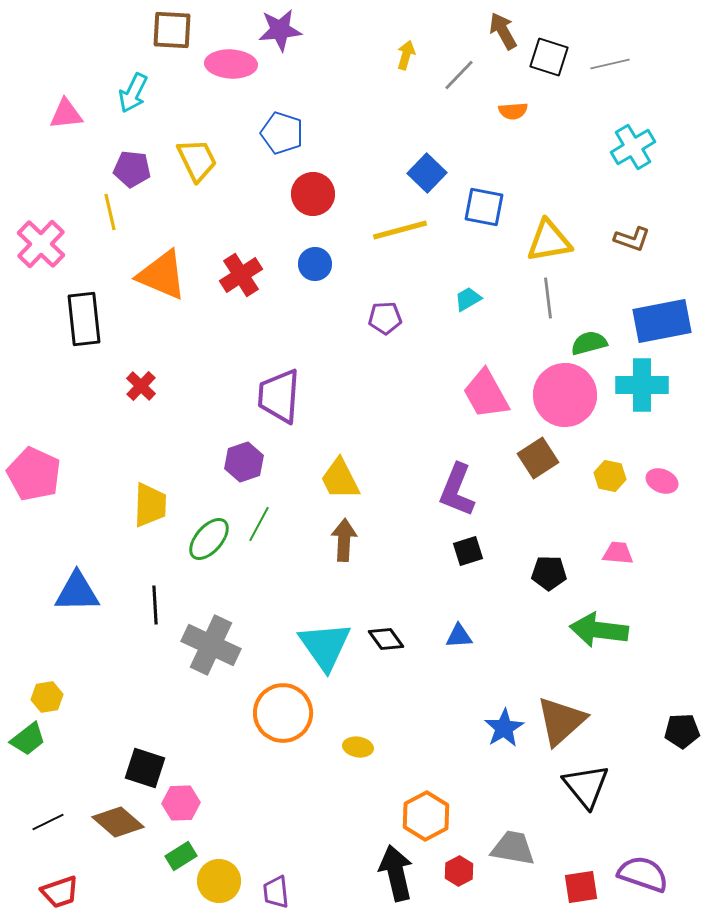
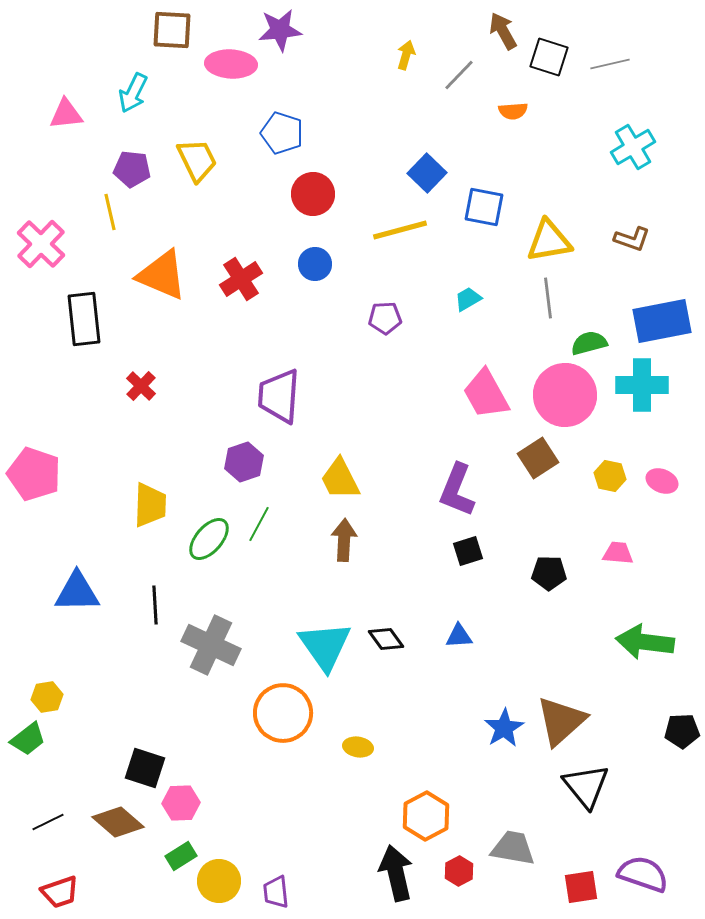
red cross at (241, 275): moved 4 px down
pink pentagon at (34, 474): rotated 6 degrees counterclockwise
green arrow at (599, 630): moved 46 px right, 12 px down
